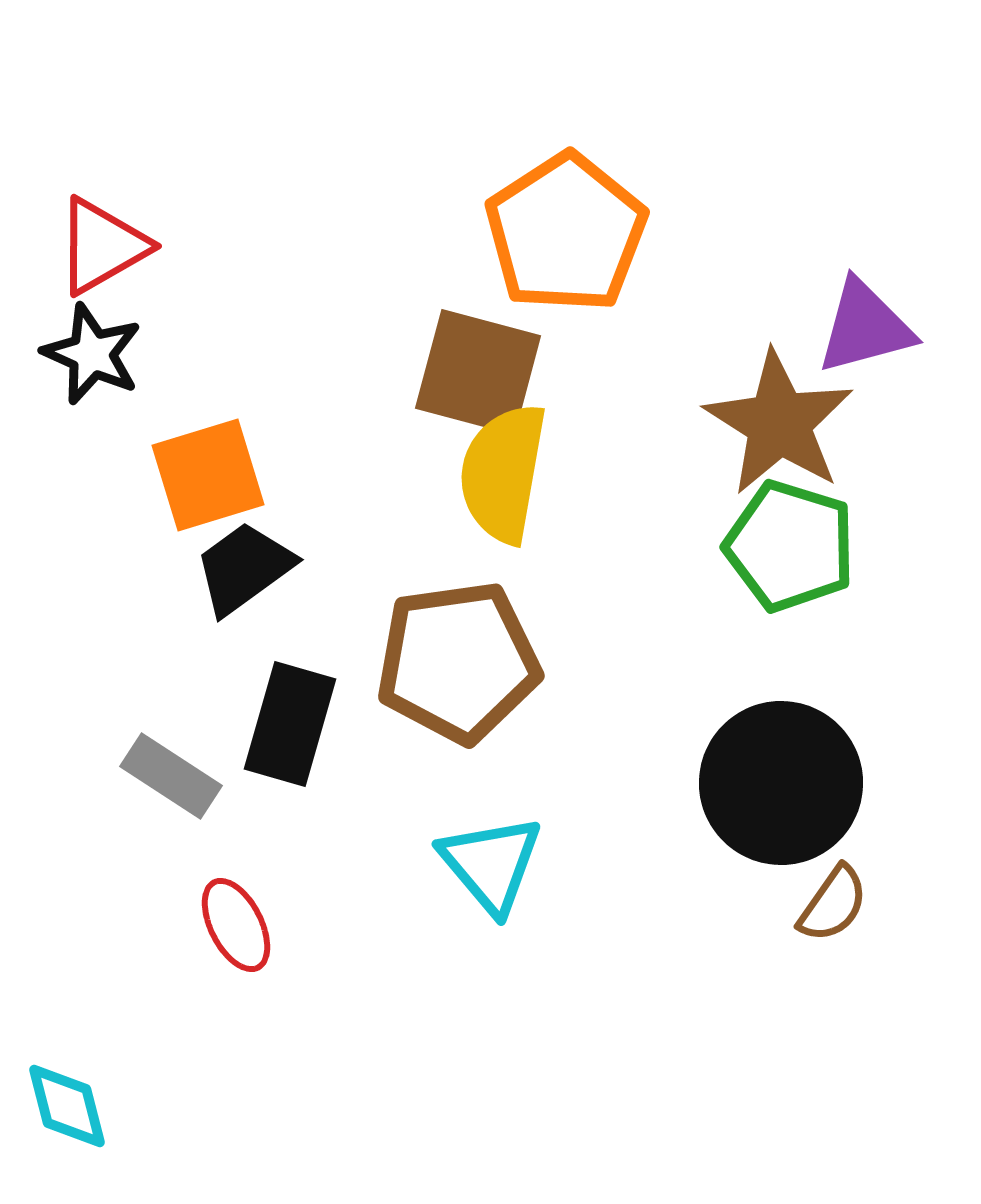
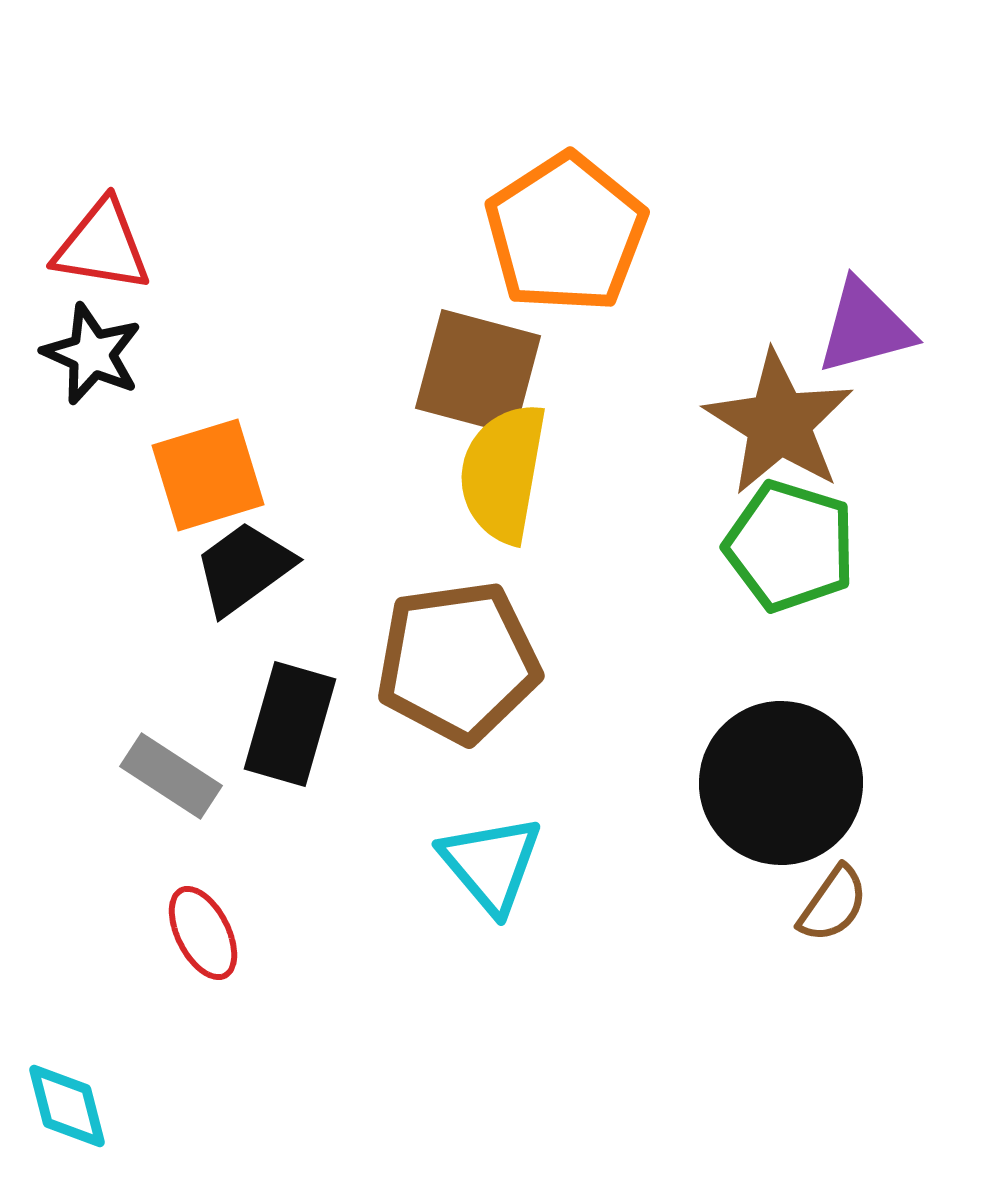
red triangle: rotated 39 degrees clockwise
red ellipse: moved 33 px left, 8 px down
